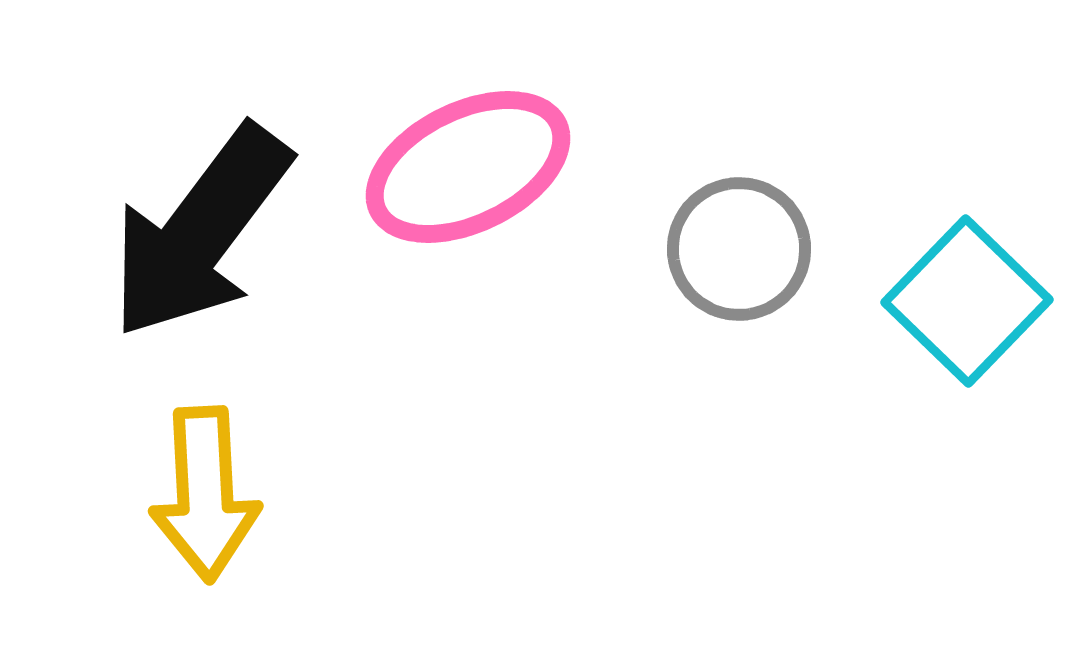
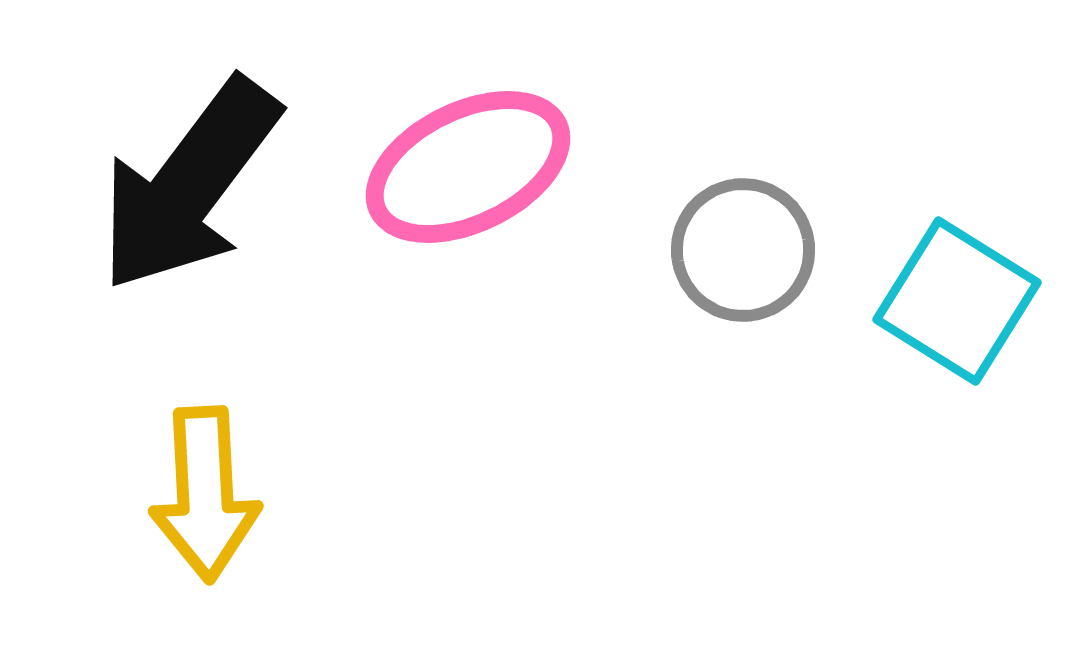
black arrow: moved 11 px left, 47 px up
gray circle: moved 4 px right, 1 px down
cyan square: moved 10 px left; rotated 12 degrees counterclockwise
